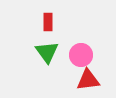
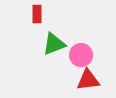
red rectangle: moved 11 px left, 8 px up
green triangle: moved 7 px right, 8 px up; rotated 45 degrees clockwise
